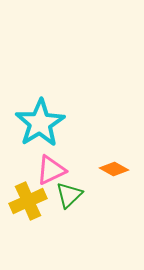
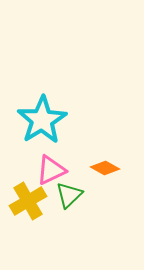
cyan star: moved 2 px right, 3 px up
orange diamond: moved 9 px left, 1 px up
yellow cross: rotated 6 degrees counterclockwise
